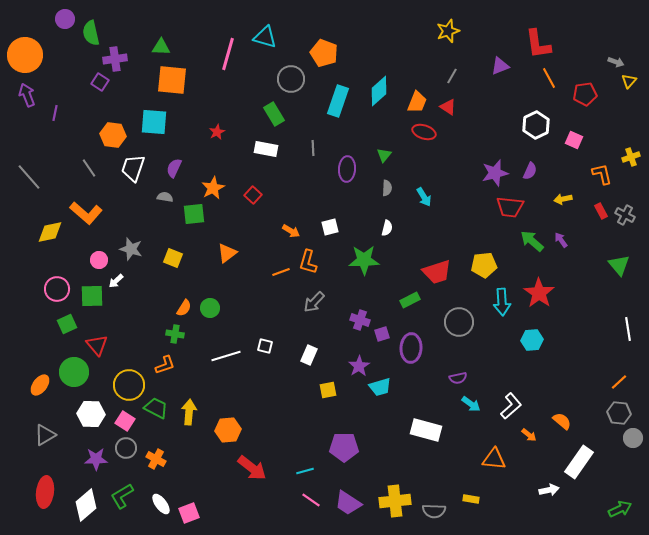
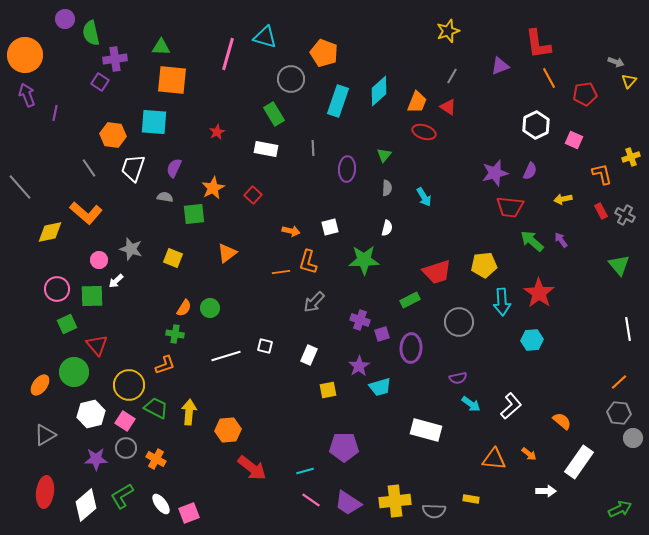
gray line at (29, 177): moved 9 px left, 10 px down
orange arrow at (291, 231): rotated 18 degrees counterclockwise
orange line at (281, 272): rotated 12 degrees clockwise
white hexagon at (91, 414): rotated 16 degrees counterclockwise
orange arrow at (529, 435): moved 19 px down
white arrow at (549, 490): moved 3 px left, 1 px down; rotated 12 degrees clockwise
